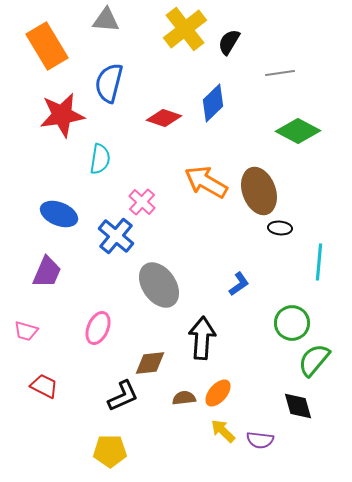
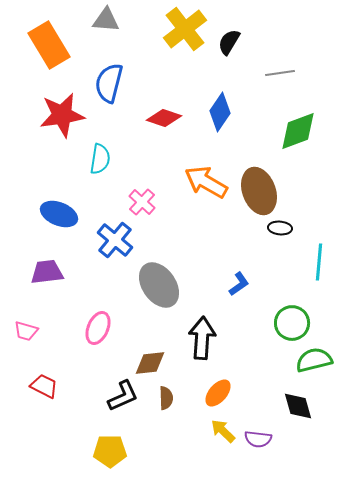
orange rectangle: moved 2 px right, 1 px up
blue diamond: moved 7 px right, 9 px down; rotated 12 degrees counterclockwise
green diamond: rotated 48 degrees counterclockwise
blue cross: moved 1 px left, 4 px down
purple trapezoid: rotated 120 degrees counterclockwise
green semicircle: rotated 36 degrees clockwise
brown semicircle: moved 18 px left; rotated 95 degrees clockwise
purple semicircle: moved 2 px left, 1 px up
